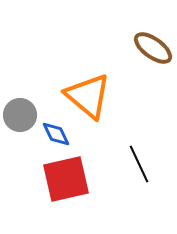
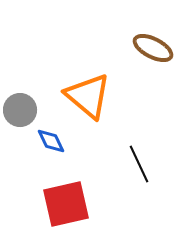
brown ellipse: rotated 9 degrees counterclockwise
gray circle: moved 5 px up
blue diamond: moved 5 px left, 7 px down
red square: moved 25 px down
